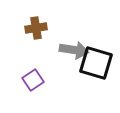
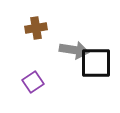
black square: rotated 16 degrees counterclockwise
purple square: moved 2 px down
